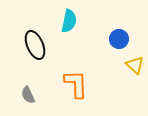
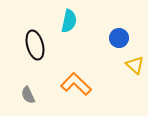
blue circle: moved 1 px up
black ellipse: rotated 8 degrees clockwise
orange L-shape: rotated 44 degrees counterclockwise
